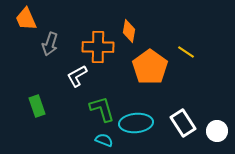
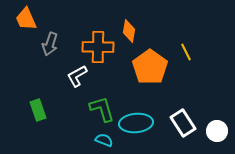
yellow line: rotated 30 degrees clockwise
green rectangle: moved 1 px right, 4 px down
